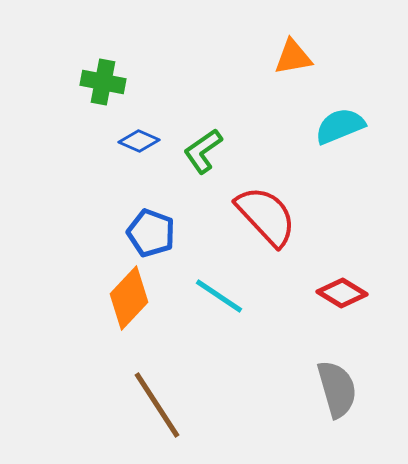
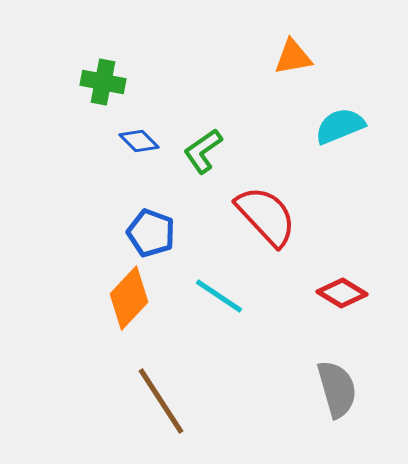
blue diamond: rotated 21 degrees clockwise
brown line: moved 4 px right, 4 px up
